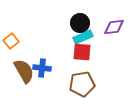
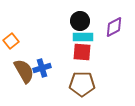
black circle: moved 2 px up
purple diamond: rotated 20 degrees counterclockwise
cyan rectangle: rotated 24 degrees clockwise
blue cross: rotated 24 degrees counterclockwise
brown pentagon: rotated 10 degrees clockwise
